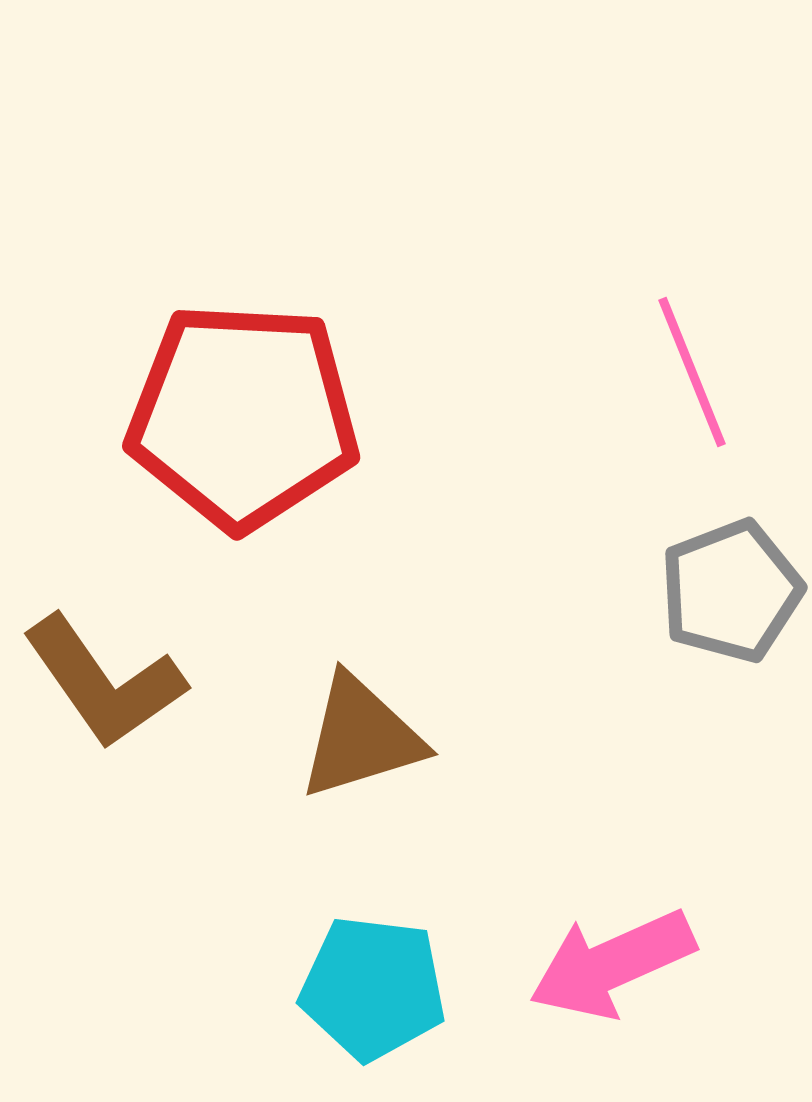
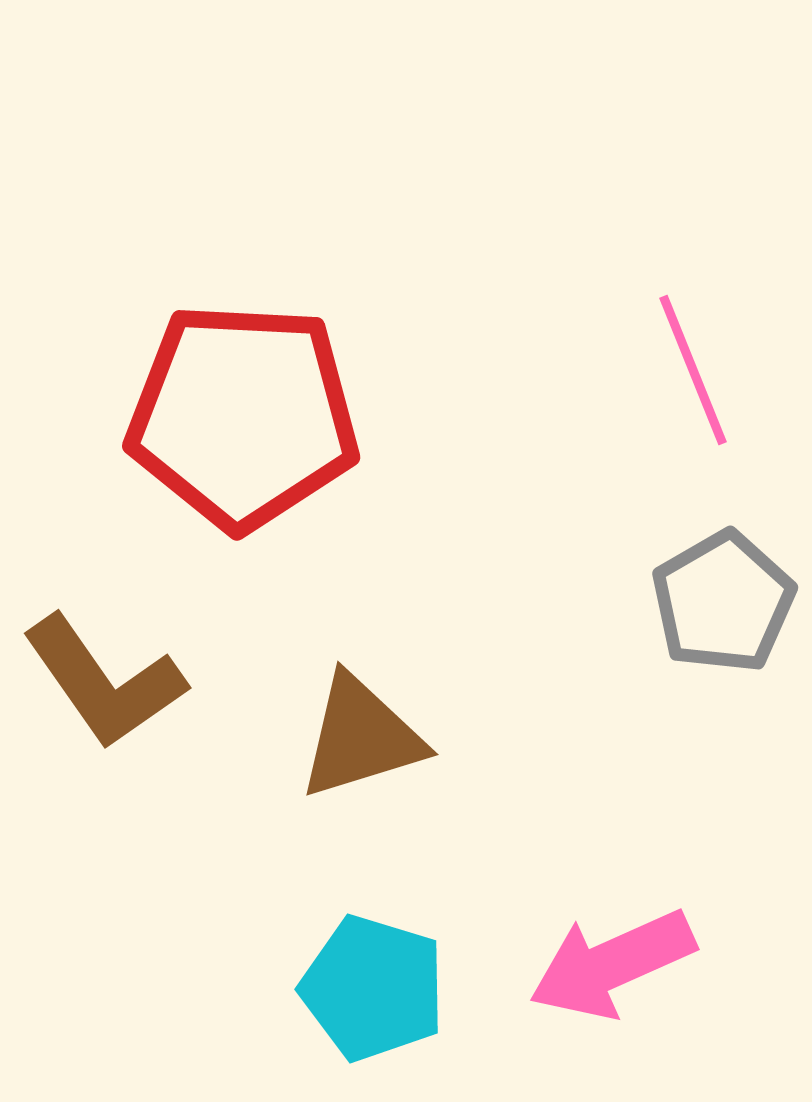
pink line: moved 1 px right, 2 px up
gray pentagon: moved 8 px left, 11 px down; rotated 9 degrees counterclockwise
cyan pentagon: rotated 10 degrees clockwise
